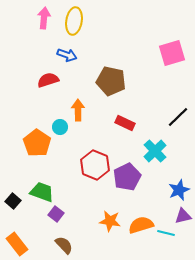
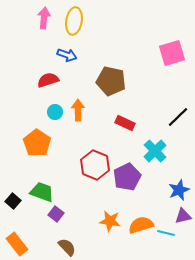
cyan circle: moved 5 px left, 15 px up
brown semicircle: moved 3 px right, 2 px down
